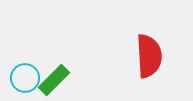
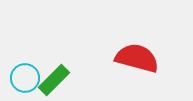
red semicircle: moved 12 px left, 2 px down; rotated 72 degrees counterclockwise
